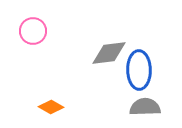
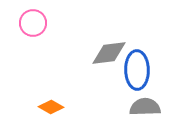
pink circle: moved 8 px up
blue ellipse: moved 2 px left
